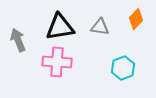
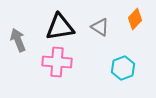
orange diamond: moved 1 px left
gray triangle: rotated 24 degrees clockwise
